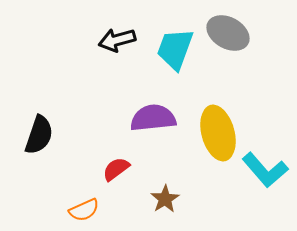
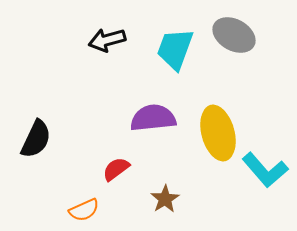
gray ellipse: moved 6 px right, 2 px down
black arrow: moved 10 px left
black semicircle: moved 3 px left, 4 px down; rotated 6 degrees clockwise
